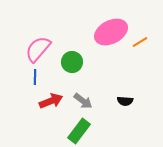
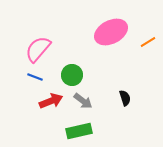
orange line: moved 8 px right
green circle: moved 13 px down
blue line: rotated 70 degrees counterclockwise
black semicircle: moved 3 px up; rotated 112 degrees counterclockwise
green rectangle: rotated 40 degrees clockwise
